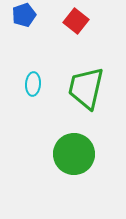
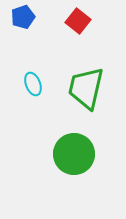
blue pentagon: moved 1 px left, 2 px down
red square: moved 2 px right
cyan ellipse: rotated 25 degrees counterclockwise
